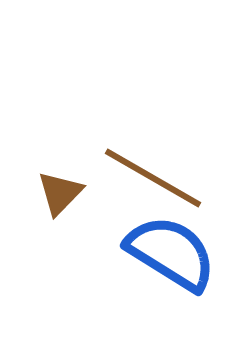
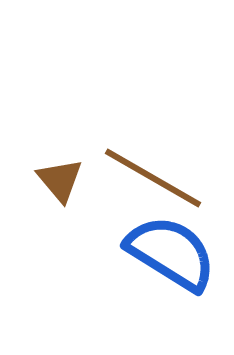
brown triangle: moved 13 px up; rotated 24 degrees counterclockwise
